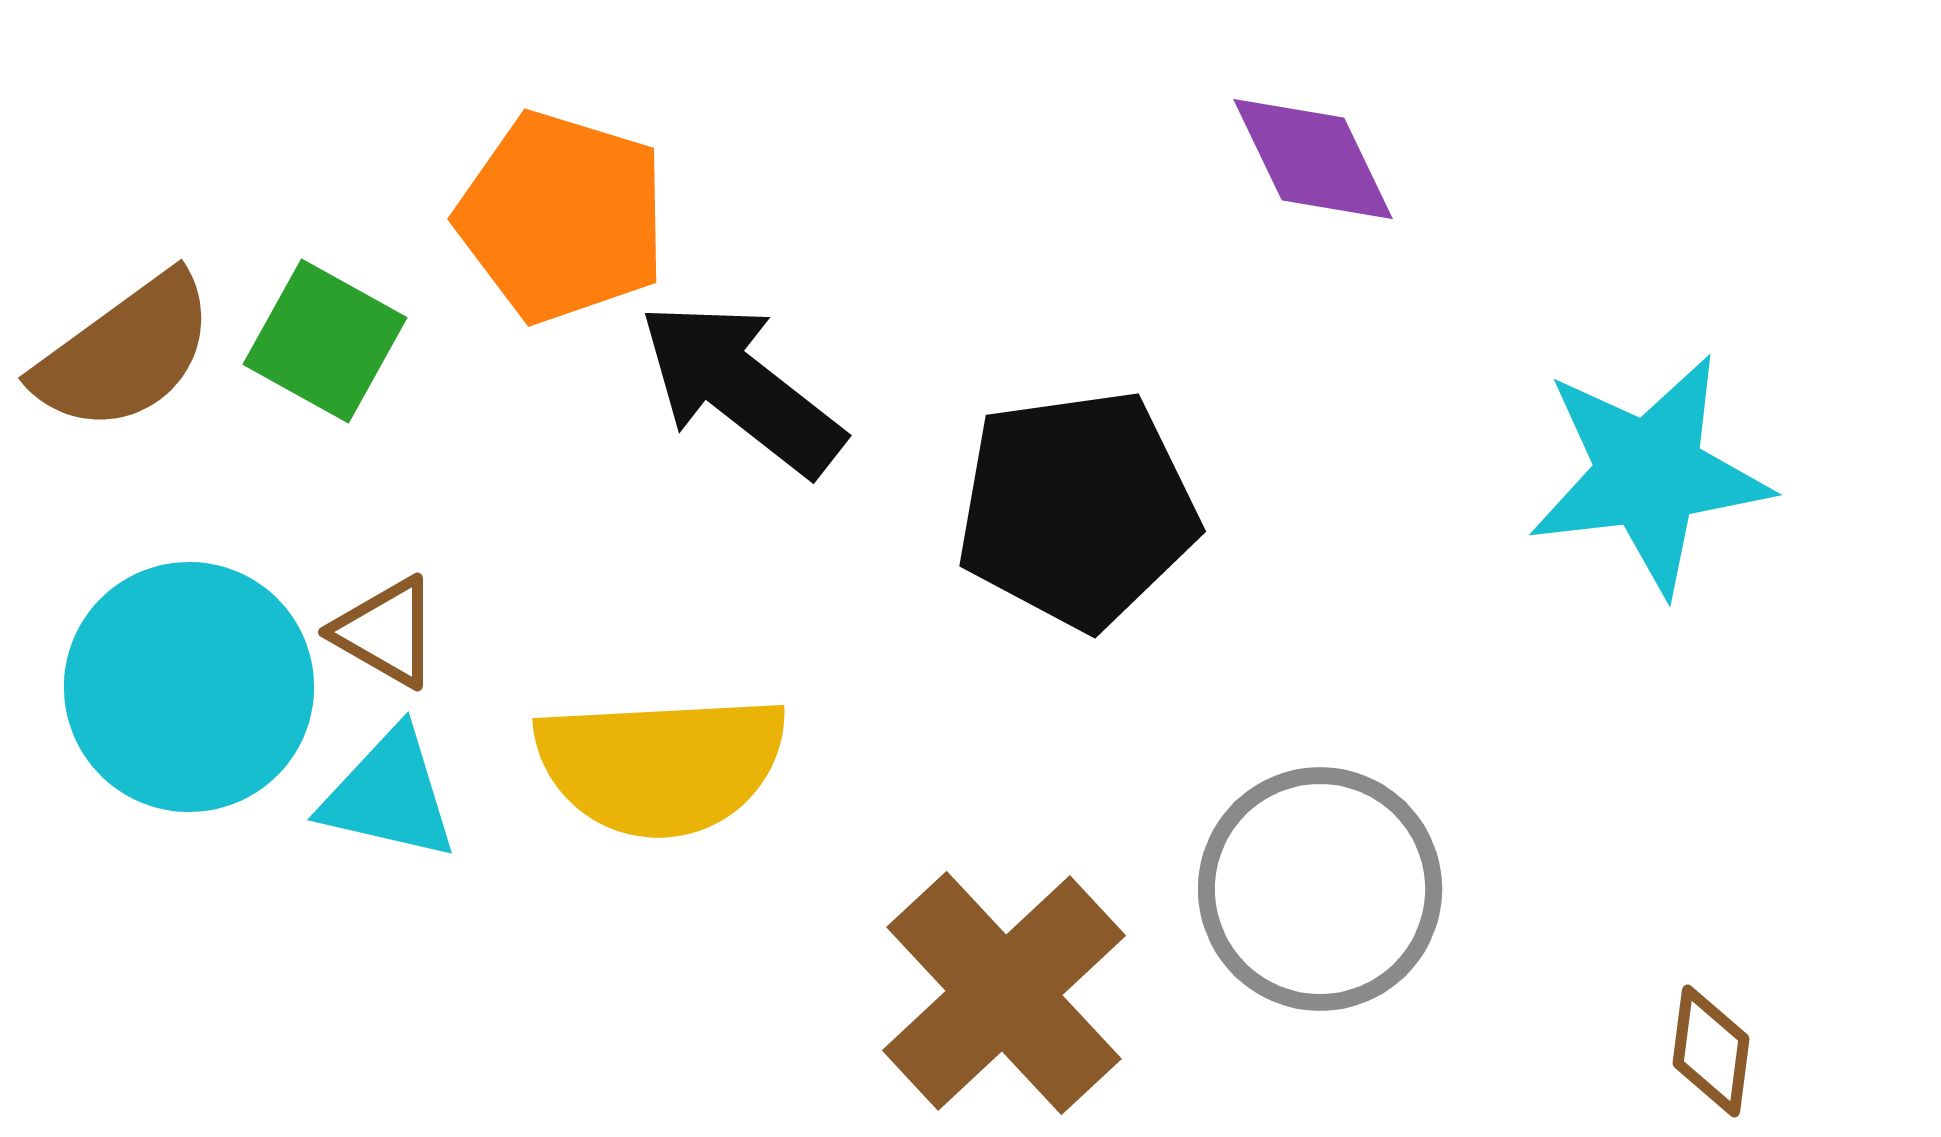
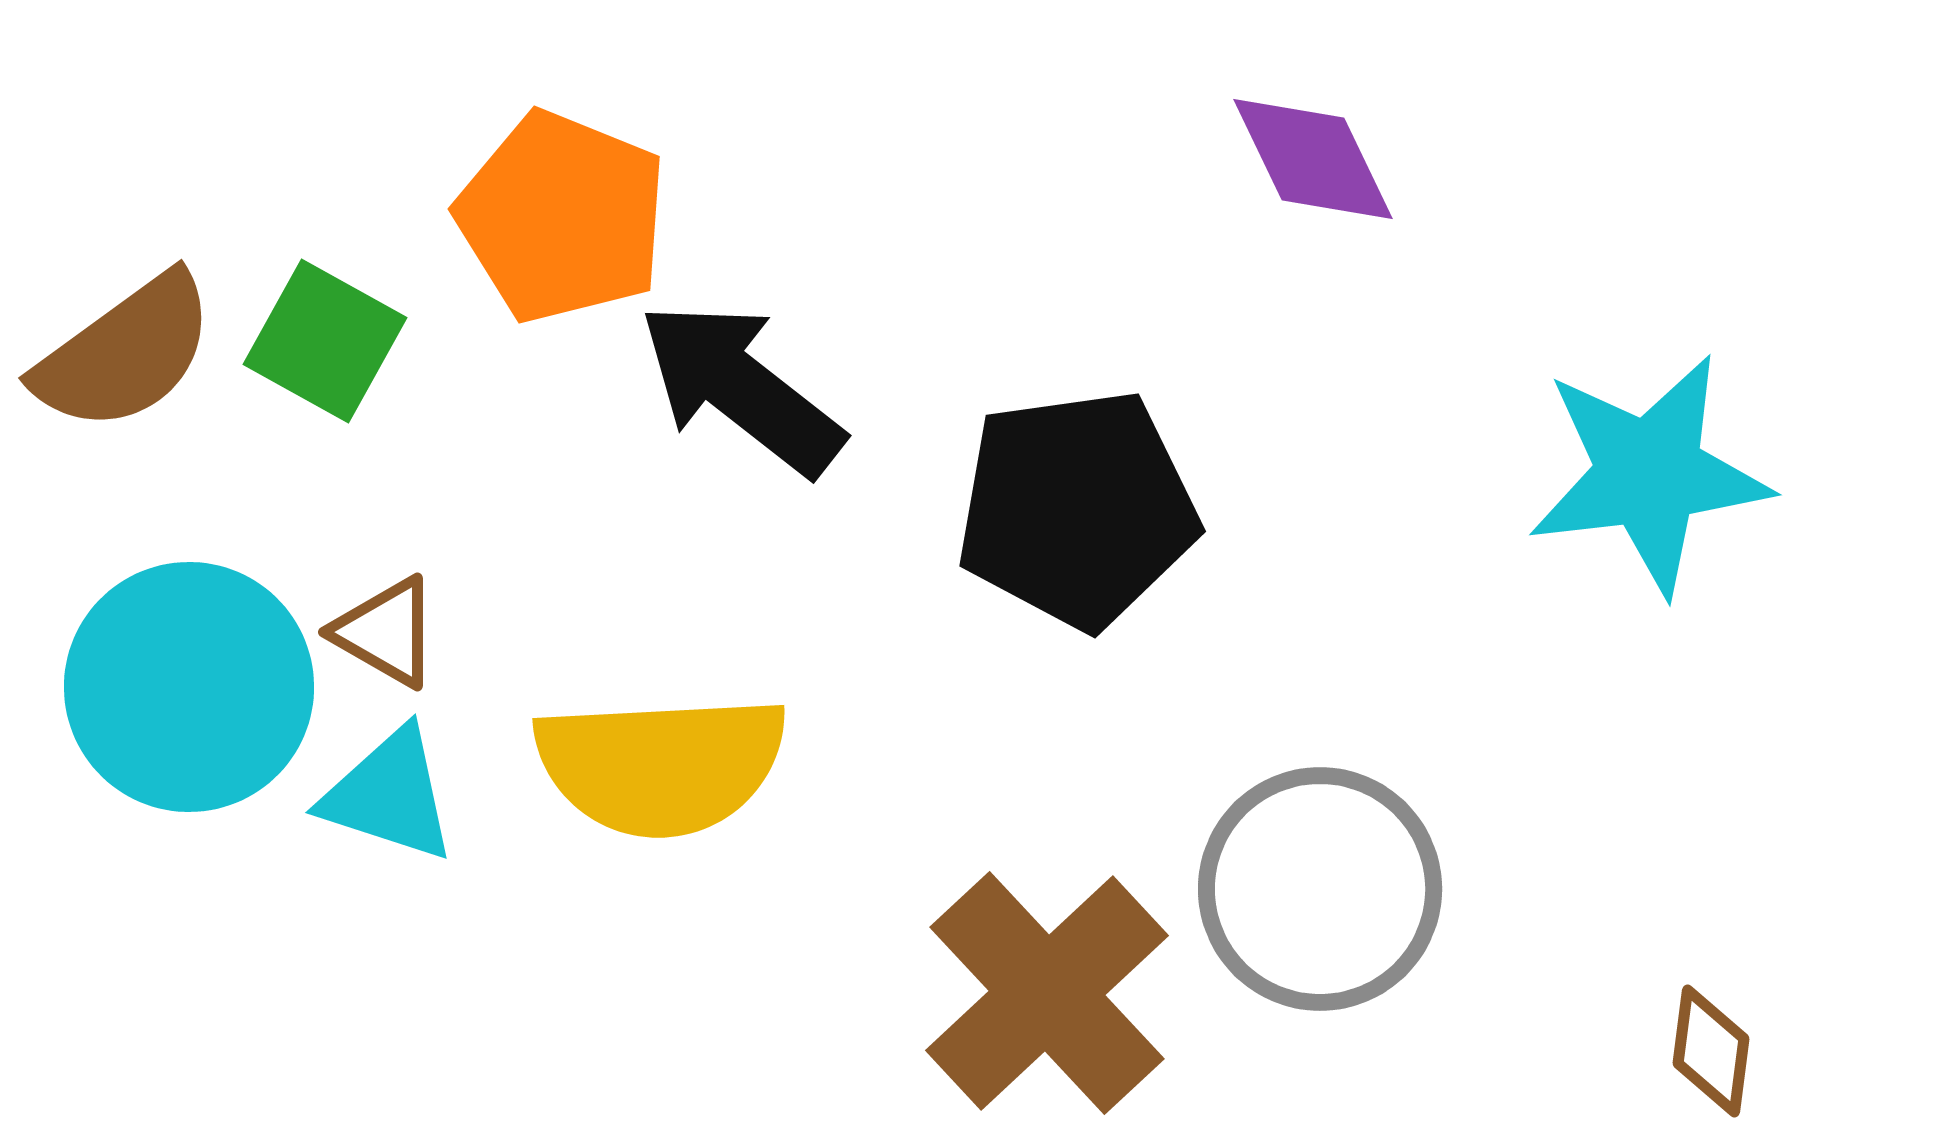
orange pentagon: rotated 5 degrees clockwise
cyan triangle: rotated 5 degrees clockwise
brown cross: moved 43 px right
